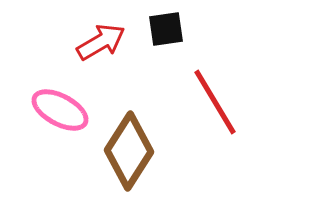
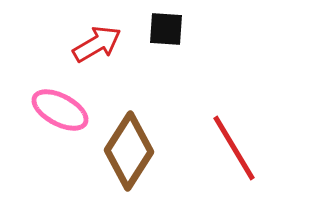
black square: rotated 12 degrees clockwise
red arrow: moved 4 px left, 2 px down
red line: moved 19 px right, 46 px down
